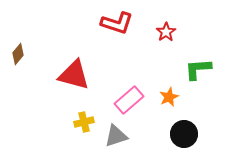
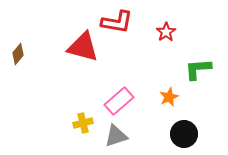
red L-shape: moved 1 px up; rotated 8 degrees counterclockwise
red triangle: moved 9 px right, 28 px up
pink rectangle: moved 10 px left, 1 px down
yellow cross: moved 1 px left, 1 px down
